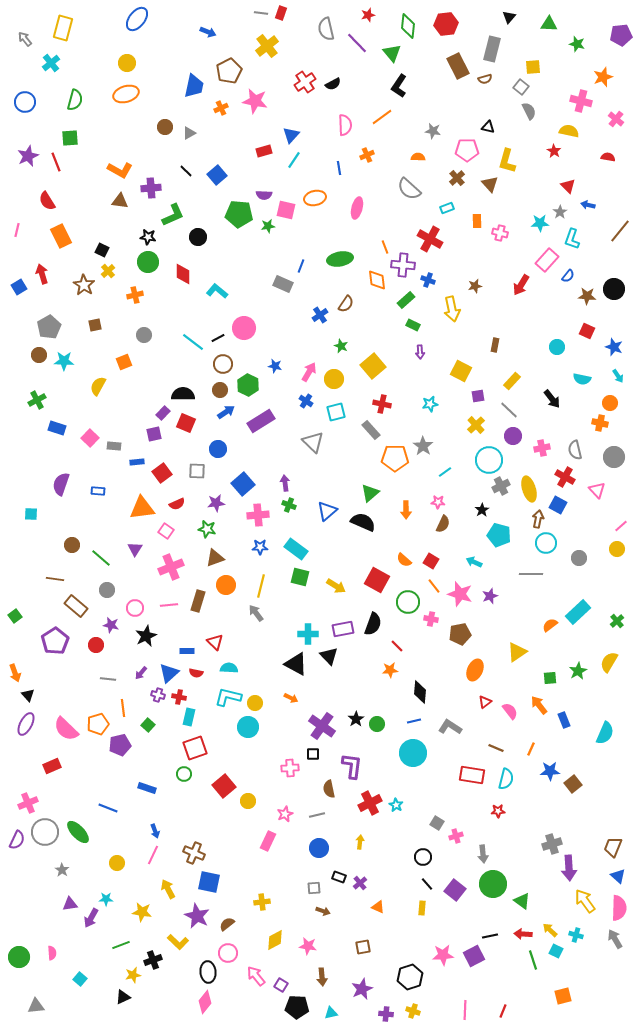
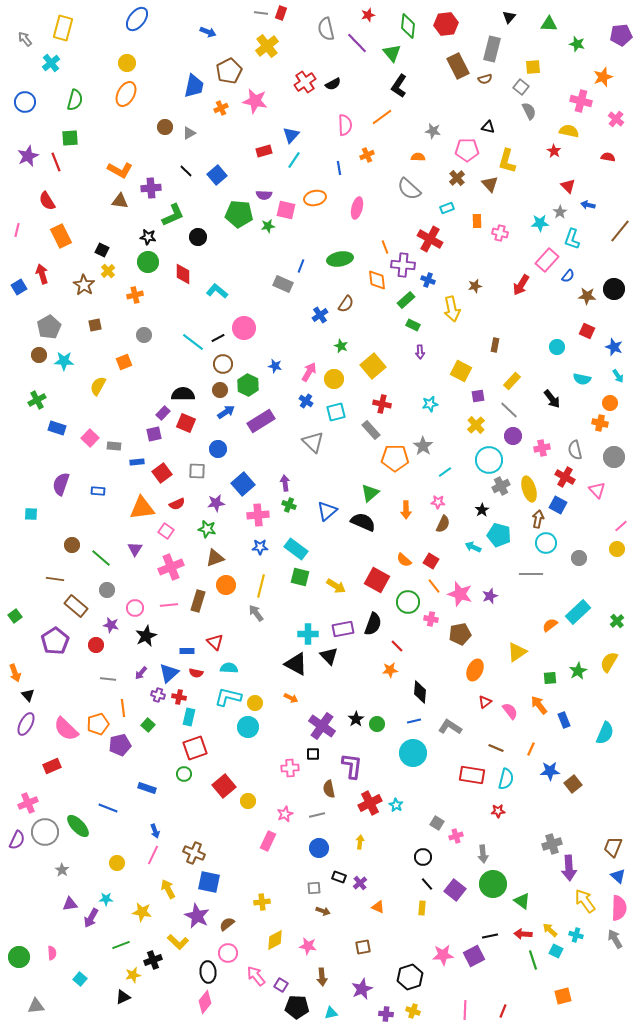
orange ellipse at (126, 94): rotated 45 degrees counterclockwise
cyan arrow at (474, 562): moved 1 px left, 15 px up
green ellipse at (78, 832): moved 6 px up
